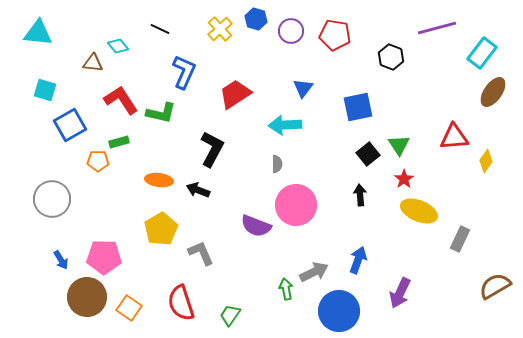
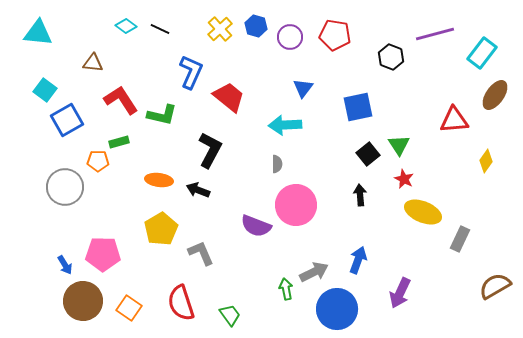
blue hexagon at (256, 19): moved 7 px down
purple line at (437, 28): moved 2 px left, 6 px down
purple circle at (291, 31): moved 1 px left, 6 px down
cyan diamond at (118, 46): moved 8 px right, 20 px up; rotated 15 degrees counterclockwise
blue L-shape at (184, 72): moved 7 px right
cyan square at (45, 90): rotated 20 degrees clockwise
brown ellipse at (493, 92): moved 2 px right, 3 px down
red trapezoid at (235, 94): moved 6 px left, 3 px down; rotated 72 degrees clockwise
green L-shape at (161, 113): moved 1 px right, 2 px down
blue square at (70, 125): moved 3 px left, 5 px up
red triangle at (454, 137): moved 17 px up
black L-shape at (212, 149): moved 2 px left, 1 px down
red star at (404, 179): rotated 12 degrees counterclockwise
gray circle at (52, 199): moved 13 px right, 12 px up
yellow ellipse at (419, 211): moved 4 px right, 1 px down
pink pentagon at (104, 257): moved 1 px left, 3 px up
blue arrow at (61, 260): moved 4 px right, 5 px down
brown circle at (87, 297): moved 4 px left, 4 px down
blue circle at (339, 311): moved 2 px left, 2 px up
green trapezoid at (230, 315): rotated 110 degrees clockwise
